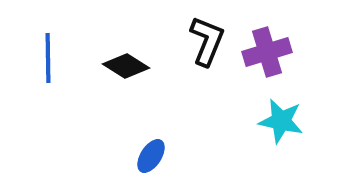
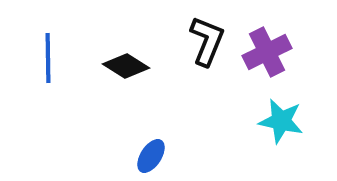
purple cross: rotated 9 degrees counterclockwise
